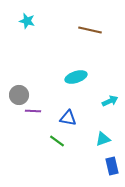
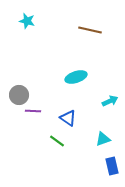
blue triangle: rotated 24 degrees clockwise
